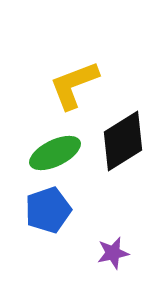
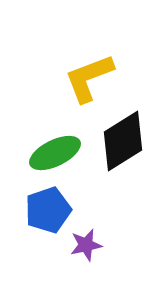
yellow L-shape: moved 15 px right, 7 px up
purple star: moved 27 px left, 8 px up
